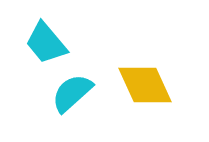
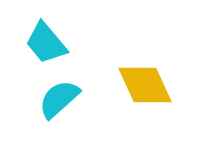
cyan semicircle: moved 13 px left, 6 px down
